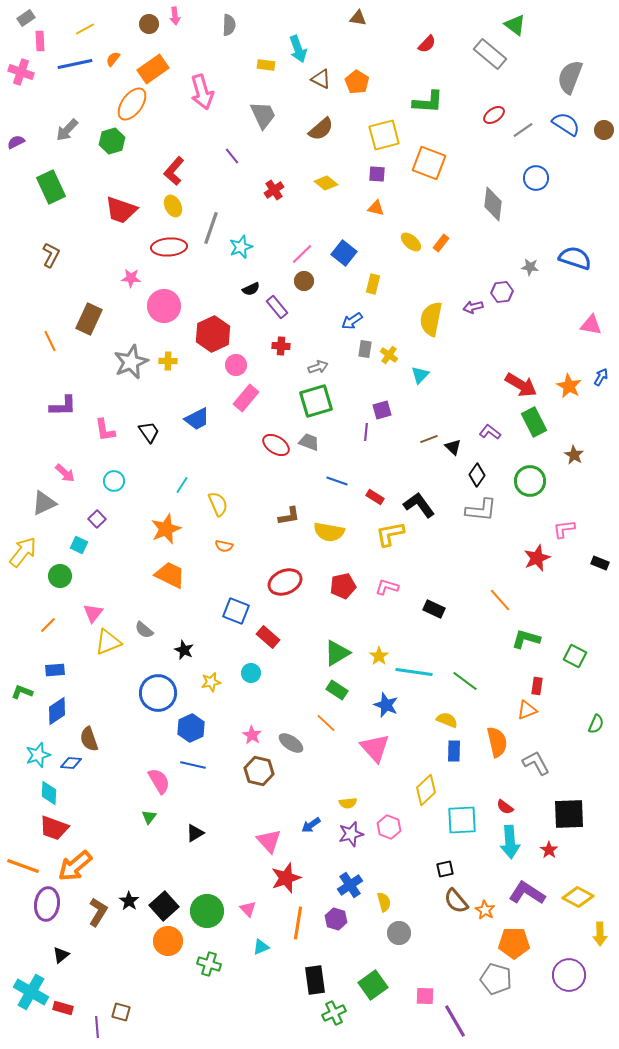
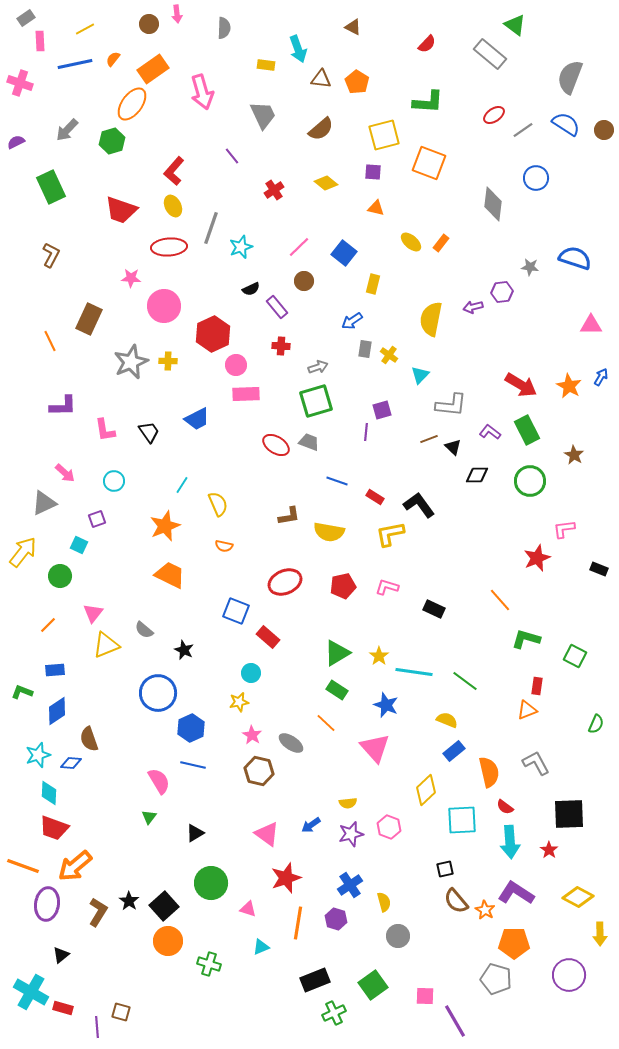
pink arrow at (175, 16): moved 2 px right, 2 px up
brown triangle at (358, 18): moved 5 px left, 9 px down; rotated 18 degrees clockwise
gray semicircle at (229, 25): moved 5 px left, 3 px down
pink cross at (21, 72): moved 1 px left, 11 px down
brown triangle at (321, 79): rotated 20 degrees counterclockwise
purple square at (377, 174): moved 4 px left, 2 px up
pink line at (302, 254): moved 3 px left, 7 px up
pink triangle at (591, 325): rotated 10 degrees counterclockwise
pink rectangle at (246, 398): moved 4 px up; rotated 48 degrees clockwise
green rectangle at (534, 422): moved 7 px left, 8 px down
black diamond at (477, 475): rotated 55 degrees clockwise
gray L-shape at (481, 510): moved 30 px left, 105 px up
purple square at (97, 519): rotated 24 degrees clockwise
orange star at (166, 529): moved 1 px left, 3 px up
black rectangle at (600, 563): moved 1 px left, 6 px down
yellow triangle at (108, 642): moved 2 px left, 3 px down
yellow star at (211, 682): moved 28 px right, 20 px down
orange semicircle at (497, 742): moved 8 px left, 30 px down
blue rectangle at (454, 751): rotated 50 degrees clockwise
pink triangle at (269, 841): moved 2 px left, 7 px up; rotated 12 degrees counterclockwise
purple L-shape at (527, 893): moved 11 px left
pink triangle at (248, 909): rotated 30 degrees counterclockwise
green circle at (207, 911): moved 4 px right, 28 px up
gray circle at (399, 933): moved 1 px left, 3 px down
black rectangle at (315, 980): rotated 76 degrees clockwise
